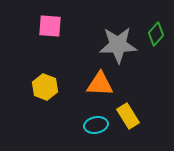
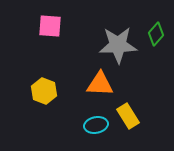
yellow hexagon: moved 1 px left, 4 px down
